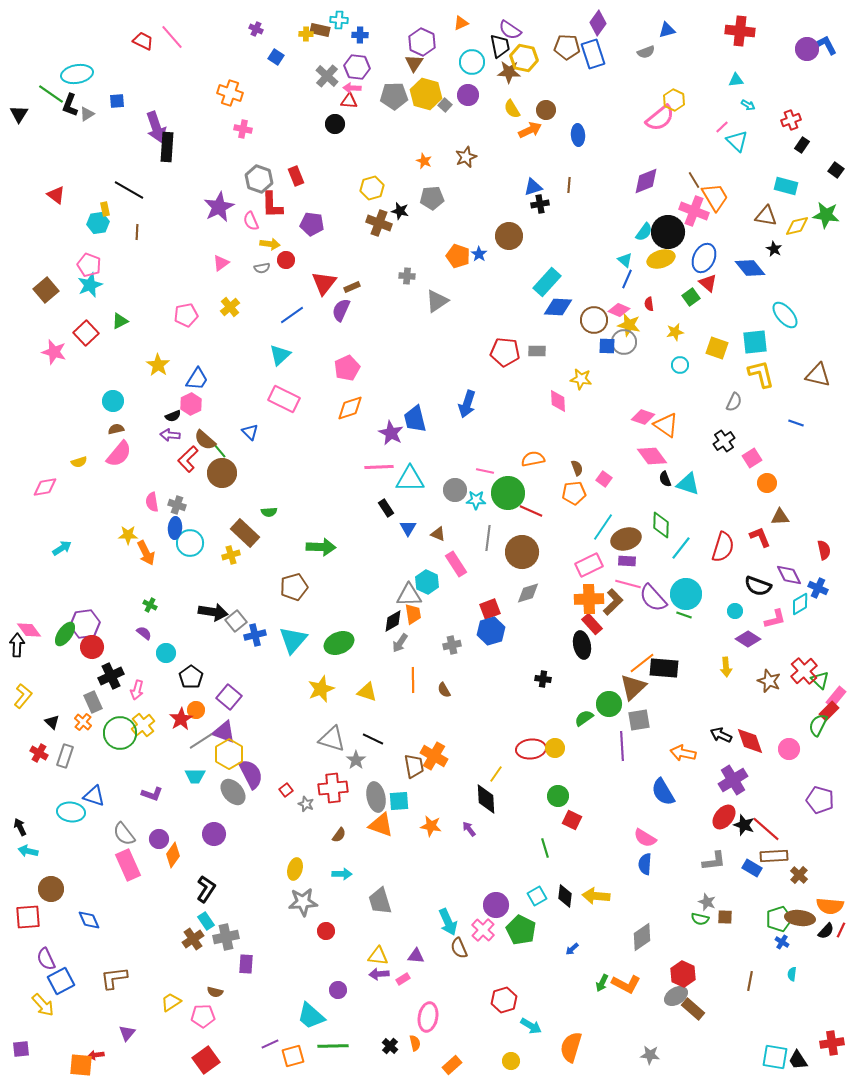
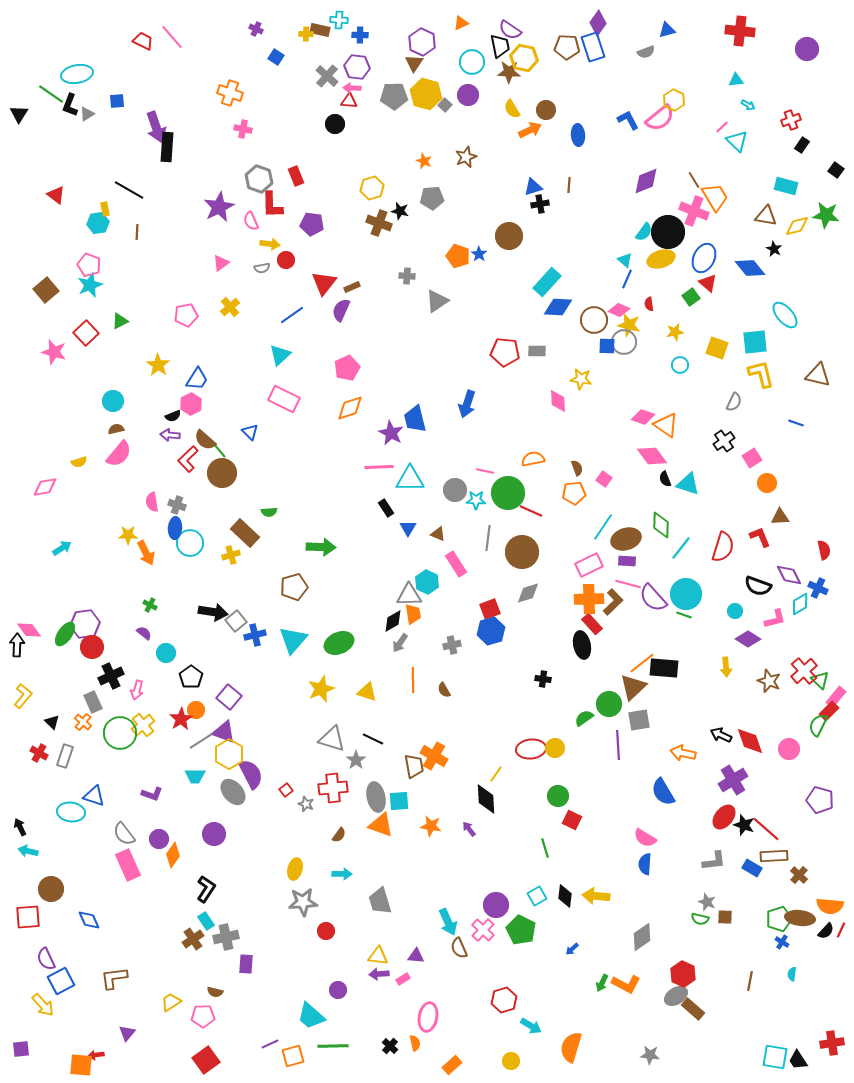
blue L-shape at (826, 45): moved 198 px left, 75 px down
blue rectangle at (593, 54): moved 7 px up
purple line at (622, 746): moved 4 px left, 1 px up
